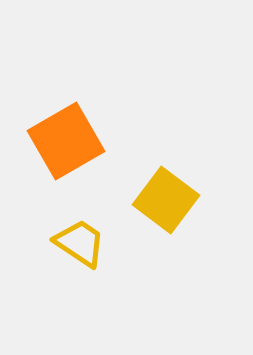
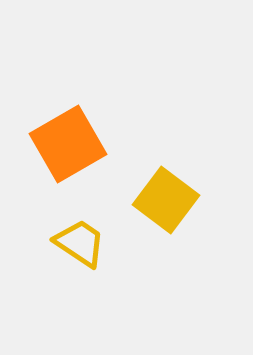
orange square: moved 2 px right, 3 px down
